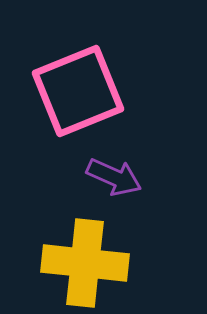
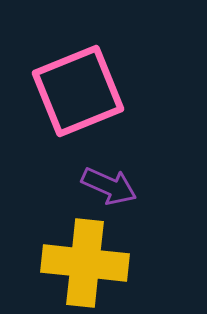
purple arrow: moved 5 px left, 9 px down
